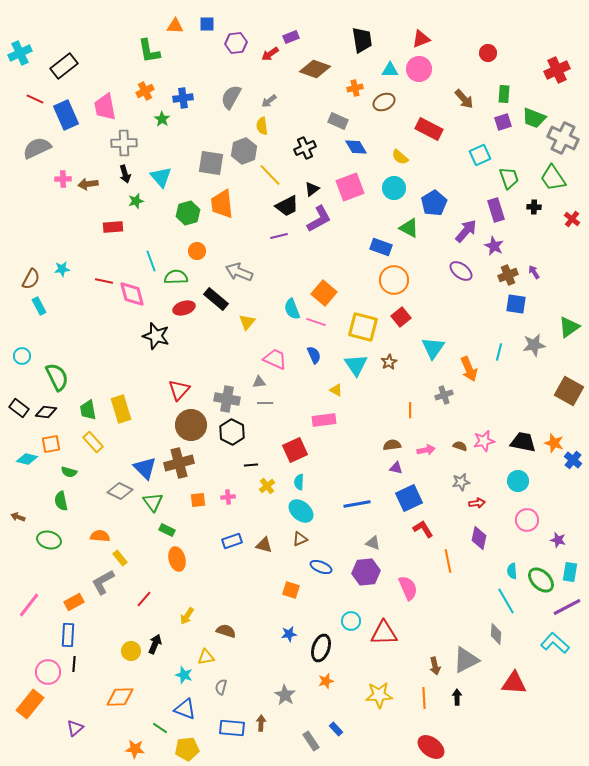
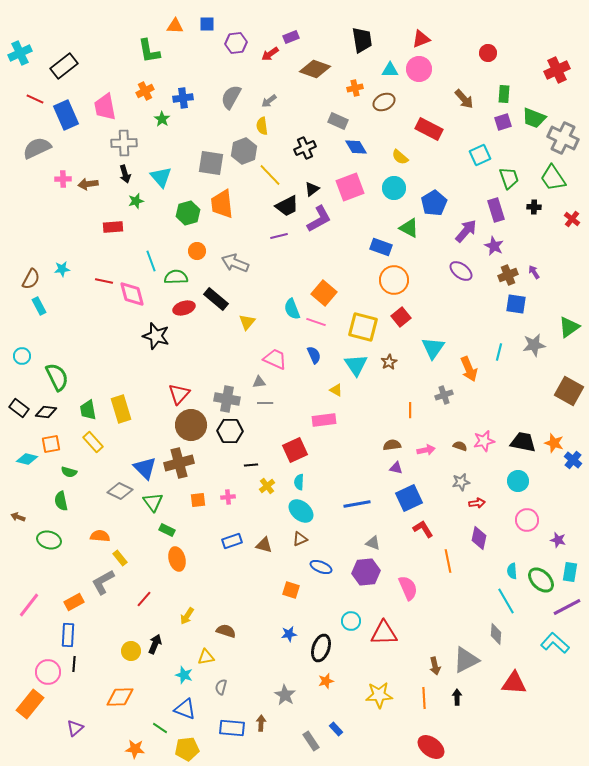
gray arrow at (239, 272): moved 4 px left, 9 px up
red triangle at (179, 390): moved 4 px down
black hexagon at (232, 432): moved 2 px left, 1 px up; rotated 25 degrees counterclockwise
